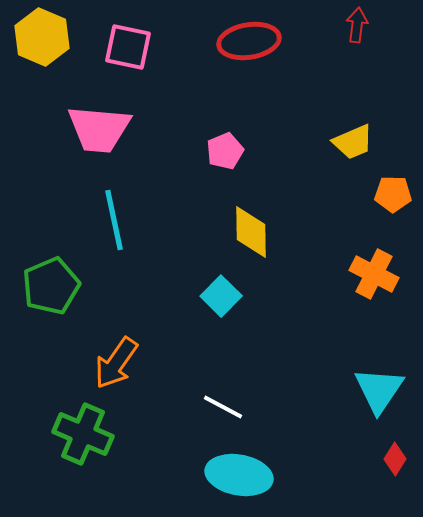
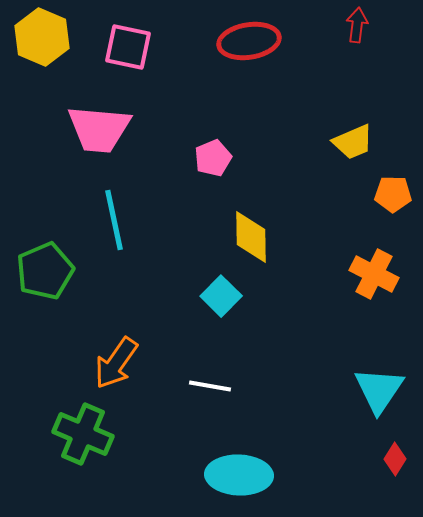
pink pentagon: moved 12 px left, 7 px down
yellow diamond: moved 5 px down
green pentagon: moved 6 px left, 15 px up
white line: moved 13 px left, 21 px up; rotated 18 degrees counterclockwise
cyan ellipse: rotated 8 degrees counterclockwise
